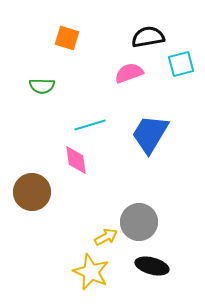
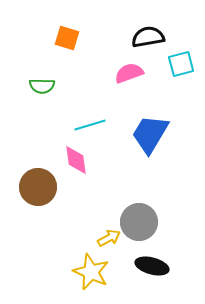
brown circle: moved 6 px right, 5 px up
yellow arrow: moved 3 px right, 1 px down
